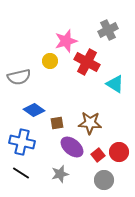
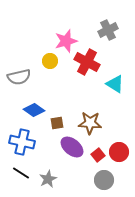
gray star: moved 12 px left, 5 px down; rotated 12 degrees counterclockwise
